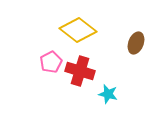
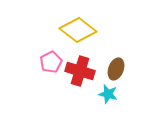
brown ellipse: moved 20 px left, 26 px down
